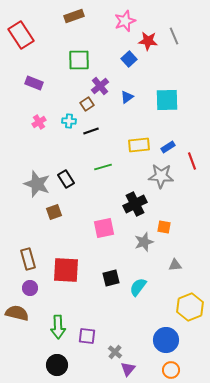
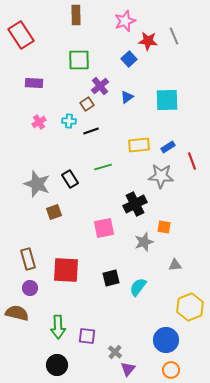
brown rectangle at (74, 16): moved 2 px right, 1 px up; rotated 72 degrees counterclockwise
purple rectangle at (34, 83): rotated 18 degrees counterclockwise
black rectangle at (66, 179): moved 4 px right
